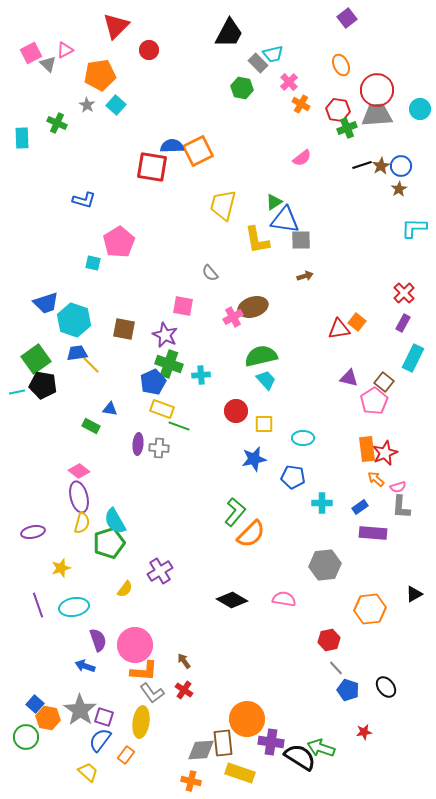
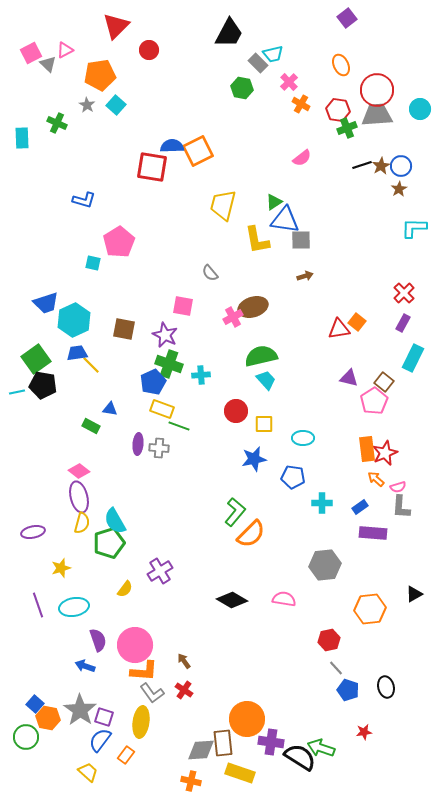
cyan hexagon at (74, 320): rotated 16 degrees clockwise
black ellipse at (386, 687): rotated 25 degrees clockwise
